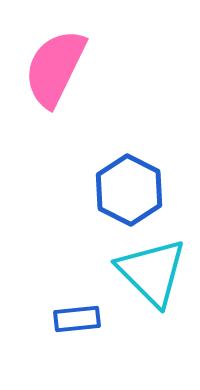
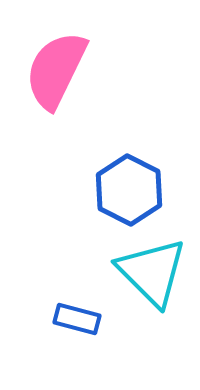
pink semicircle: moved 1 px right, 2 px down
blue rectangle: rotated 21 degrees clockwise
